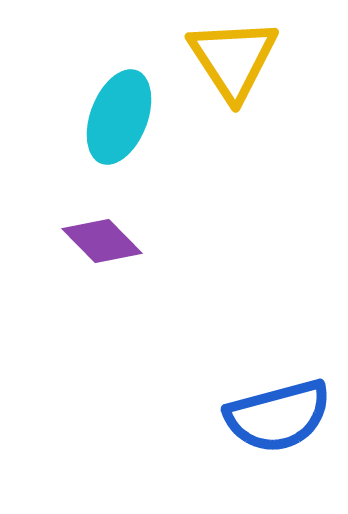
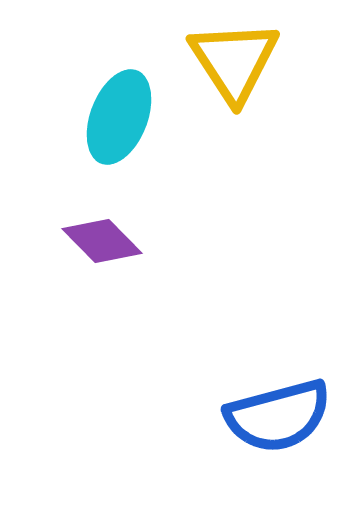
yellow triangle: moved 1 px right, 2 px down
